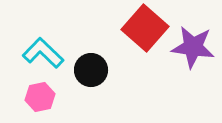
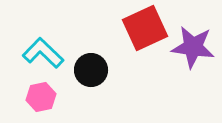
red square: rotated 24 degrees clockwise
pink hexagon: moved 1 px right
